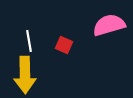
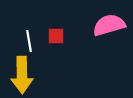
red square: moved 8 px left, 9 px up; rotated 24 degrees counterclockwise
yellow arrow: moved 3 px left
